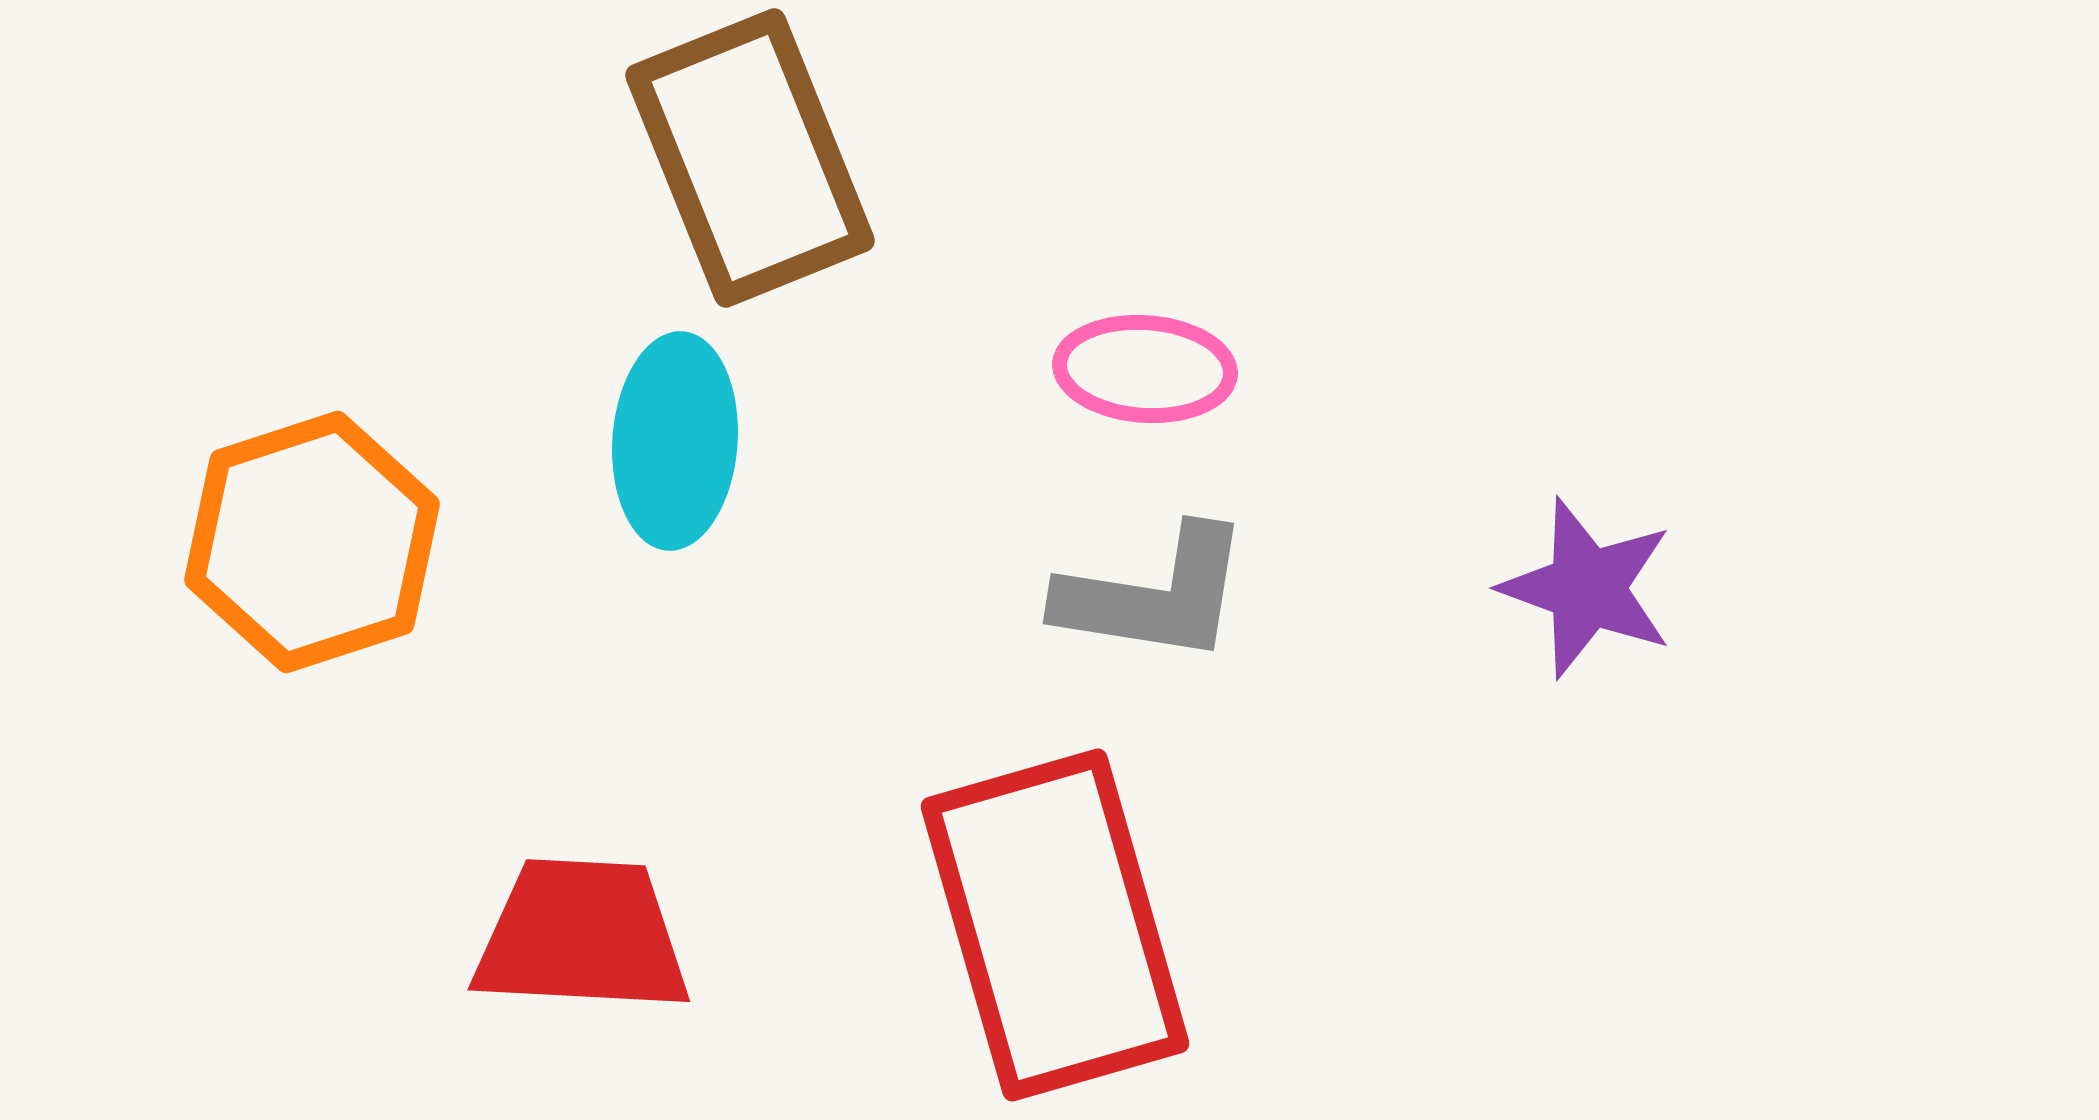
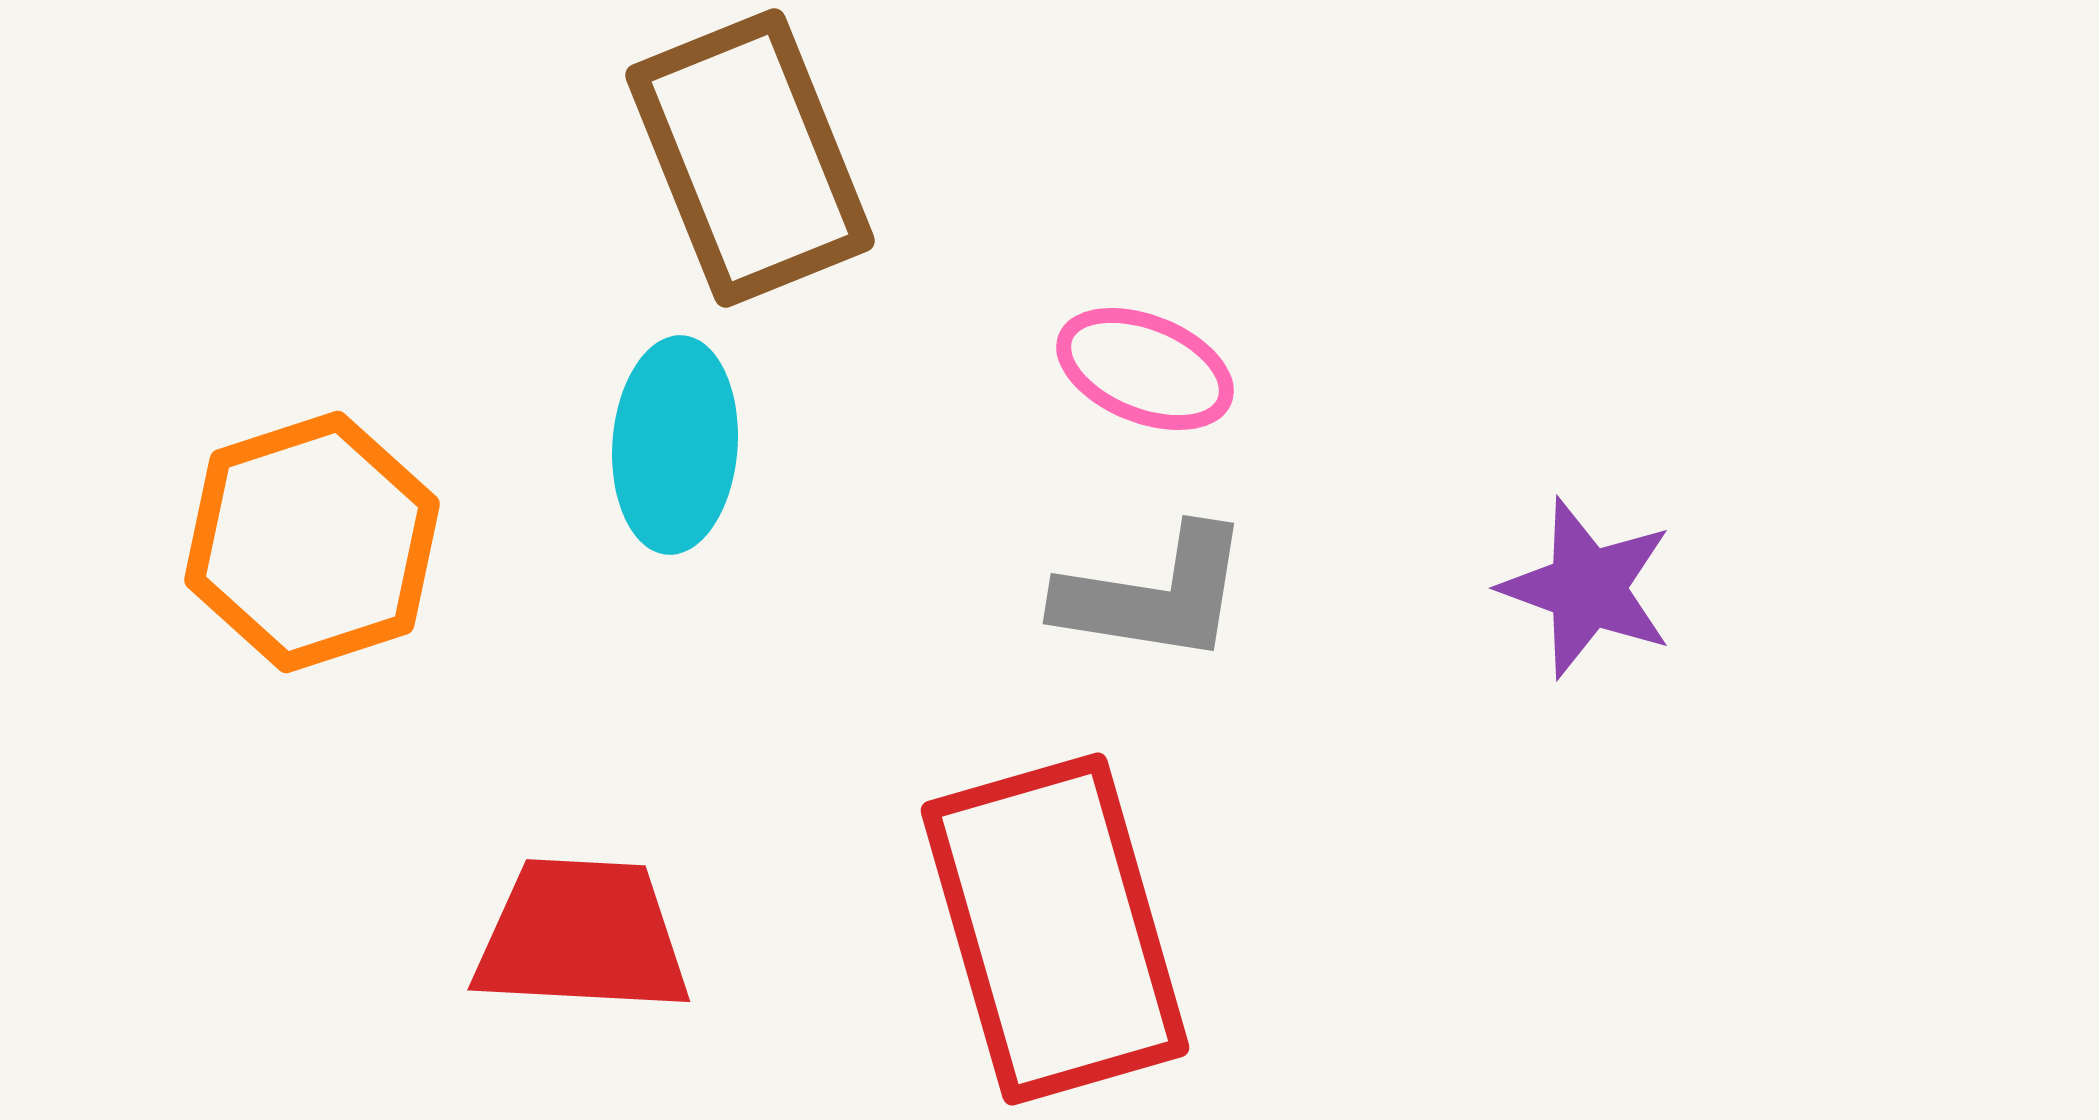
pink ellipse: rotated 18 degrees clockwise
cyan ellipse: moved 4 px down
red rectangle: moved 4 px down
